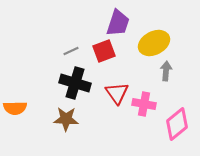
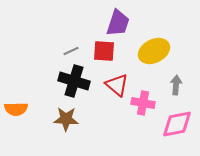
yellow ellipse: moved 8 px down
red square: rotated 25 degrees clockwise
gray arrow: moved 10 px right, 14 px down
black cross: moved 1 px left, 2 px up
red triangle: moved 8 px up; rotated 15 degrees counterclockwise
pink cross: moved 1 px left, 1 px up
orange semicircle: moved 1 px right, 1 px down
pink diamond: rotated 28 degrees clockwise
